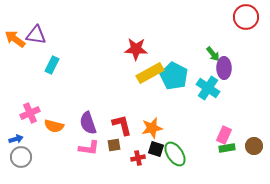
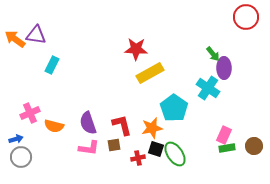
cyan pentagon: moved 32 px down; rotated 8 degrees clockwise
